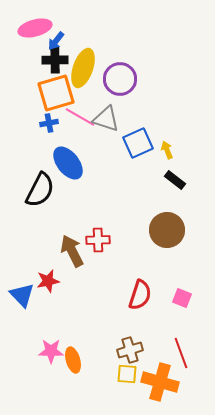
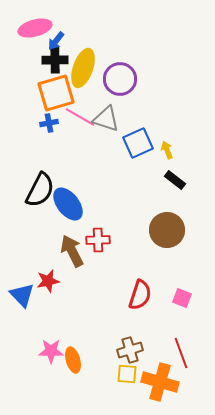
blue ellipse: moved 41 px down
